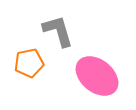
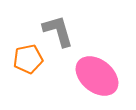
orange pentagon: moved 1 px left, 4 px up
